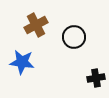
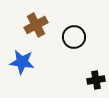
black cross: moved 2 px down
